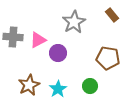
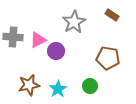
brown rectangle: rotated 16 degrees counterclockwise
purple circle: moved 2 px left, 2 px up
brown star: rotated 15 degrees clockwise
